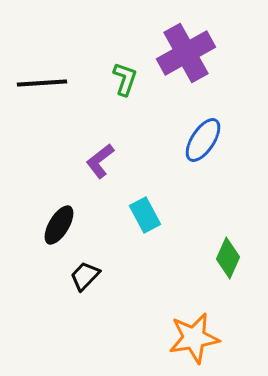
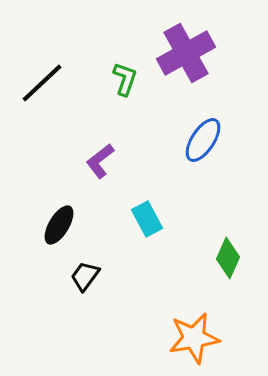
black line: rotated 39 degrees counterclockwise
cyan rectangle: moved 2 px right, 4 px down
black trapezoid: rotated 8 degrees counterclockwise
